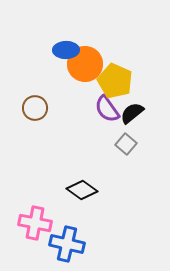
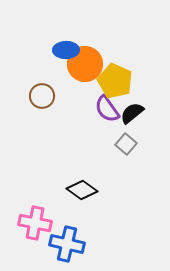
brown circle: moved 7 px right, 12 px up
